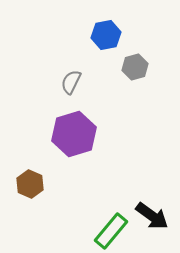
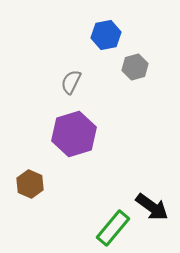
black arrow: moved 9 px up
green rectangle: moved 2 px right, 3 px up
